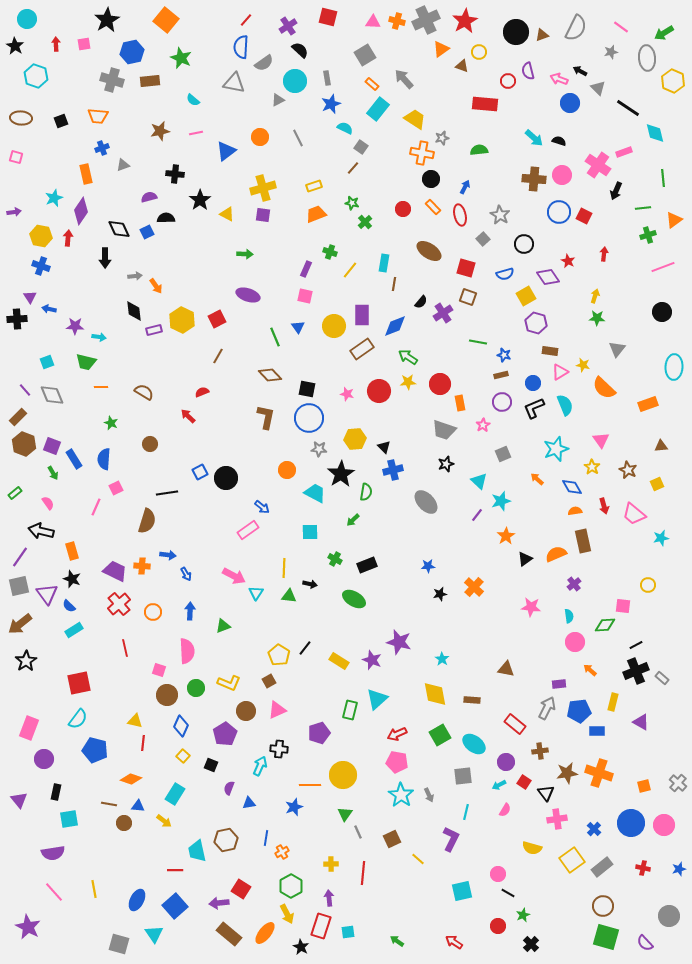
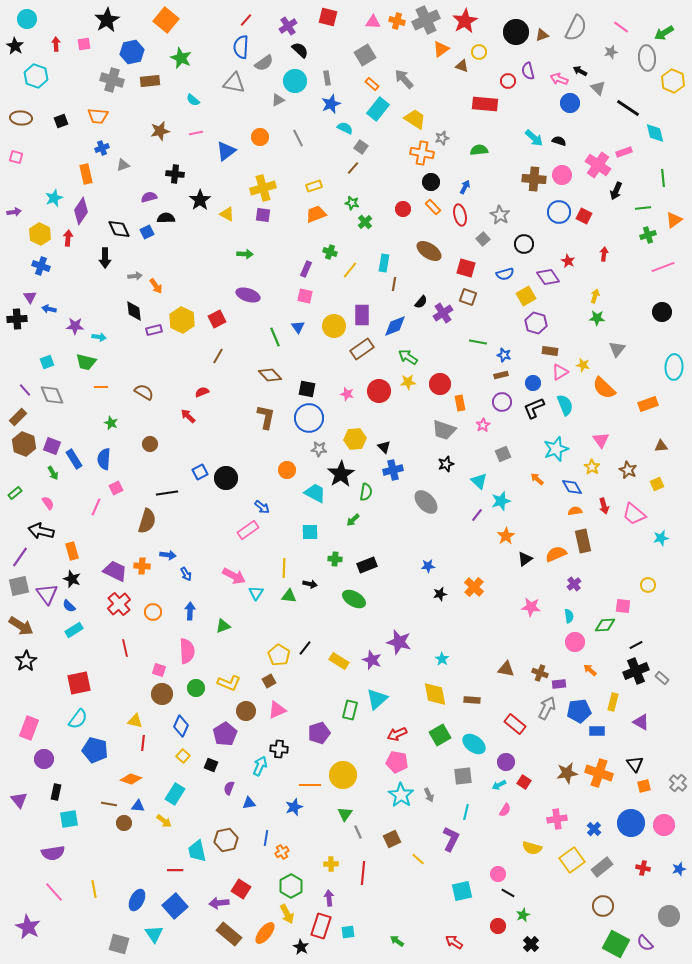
black circle at (431, 179): moved 3 px down
yellow hexagon at (41, 236): moved 1 px left, 2 px up; rotated 15 degrees clockwise
green cross at (335, 559): rotated 24 degrees counterclockwise
brown arrow at (20, 624): moved 1 px right, 2 px down; rotated 110 degrees counterclockwise
brown circle at (167, 695): moved 5 px left, 1 px up
brown cross at (540, 751): moved 78 px up; rotated 28 degrees clockwise
black triangle at (546, 793): moved 89 px right, 29 px up
green square at (606, 937): moved 10 px right, 7 px down; rotated 12 degrees clockwise
